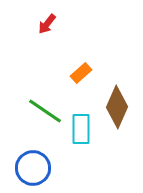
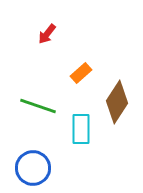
red arrow: moved 10 px down
brown diamond: moved 5 px up; rotated 9 degrees clockwise
green line: moved 7 px left, 5 px up; rotated 15 degrees counterclockwise
